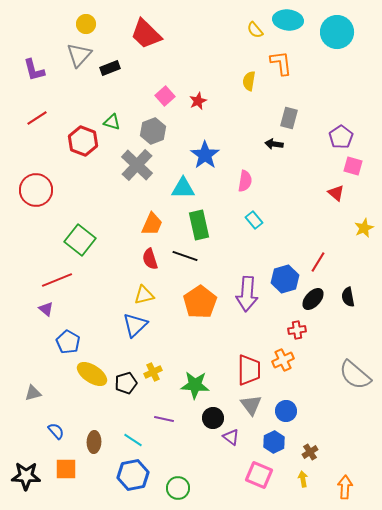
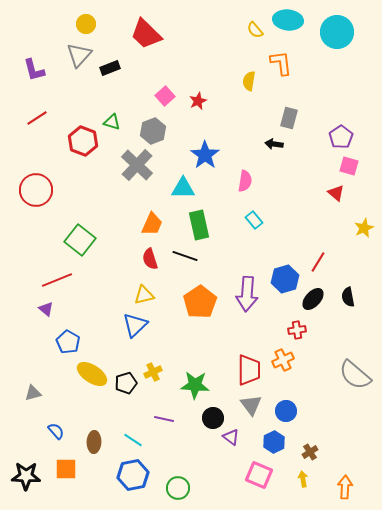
pink square at (353, 166): moved 4 px left
